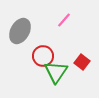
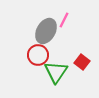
pink line: rotated 14 degrees counterclockwise
gray ellipse: moved 26 px right
red circle: moved 5 px left, 1 px up
